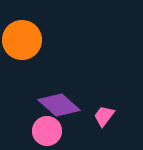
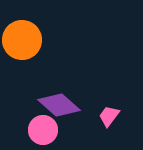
pink trapezoid: moved 5 px right
pink circle: moved 4 px left, 1 px up
